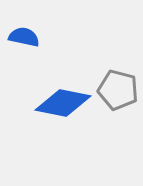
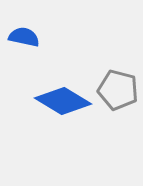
blue diamond: moved 2 px up; rotated 20 degrees clockwise
